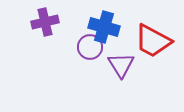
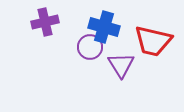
red trapezoid: rotated 15 degrees counterclockwise
